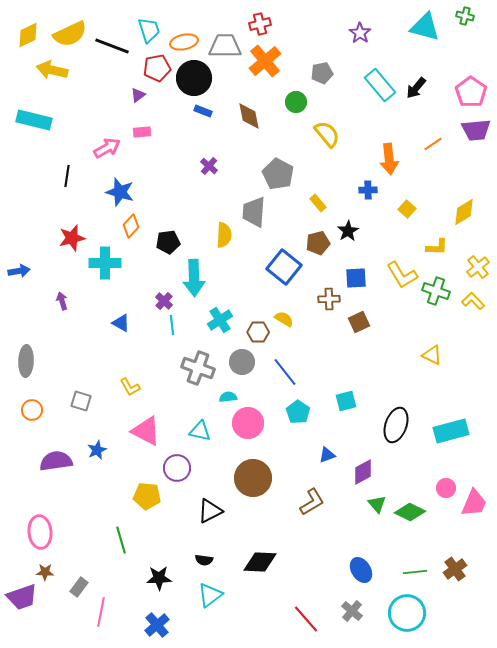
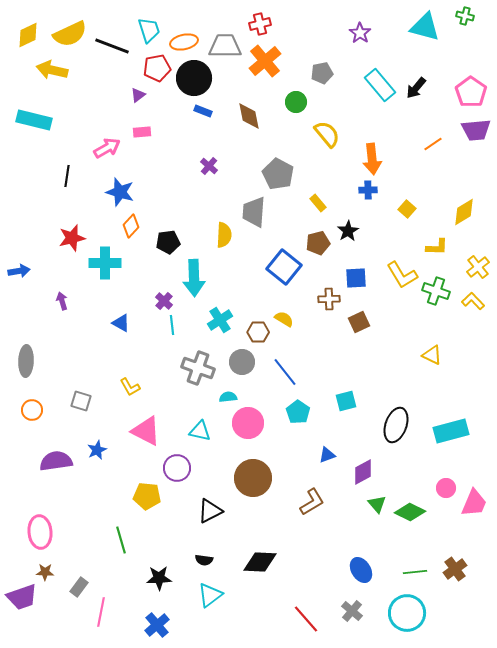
orange arrow at (389, 159): moved 17 px left
